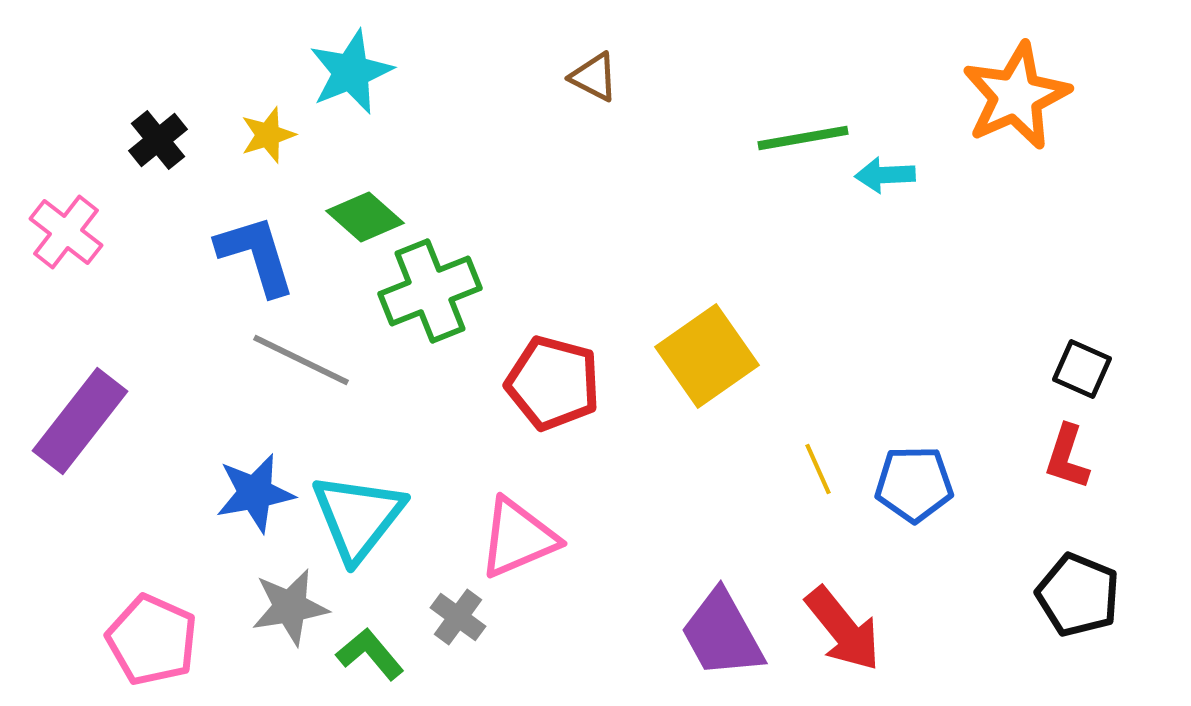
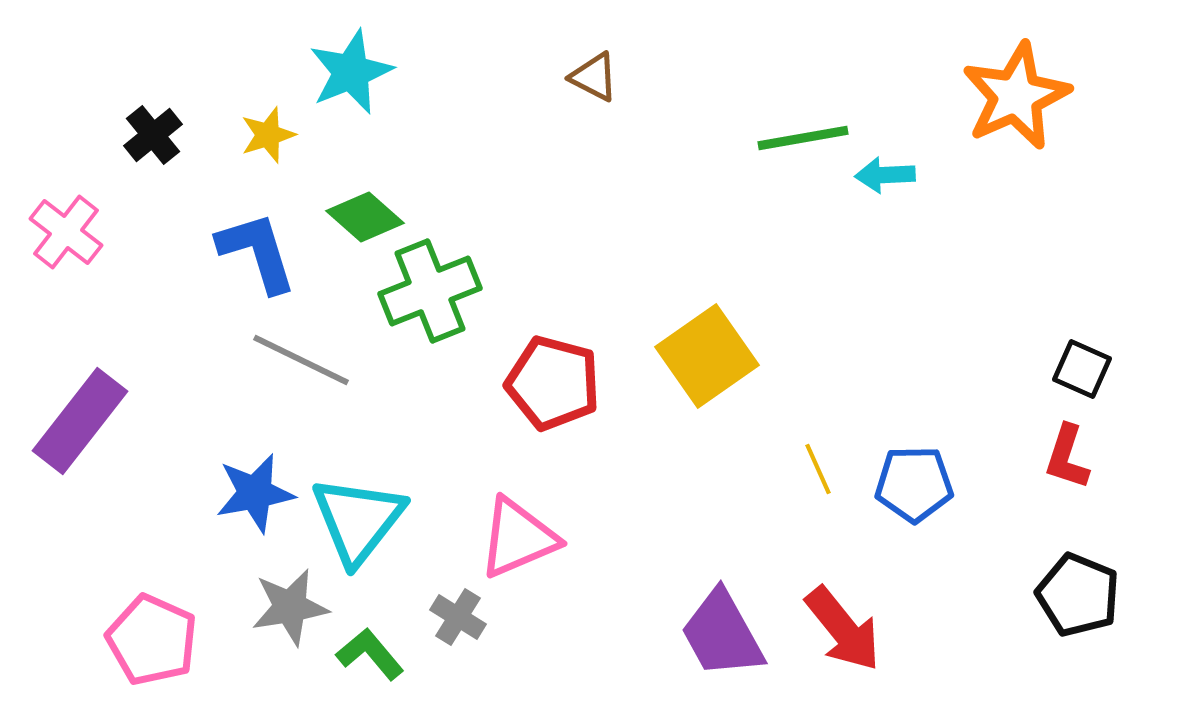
black cross: moved 5 px left, 5 px up
blue L-shape: moved 1 px right, 3 px up
cyan triangle: moved 3 px down
gray cross: rotated 4 degrees counterclockwise
